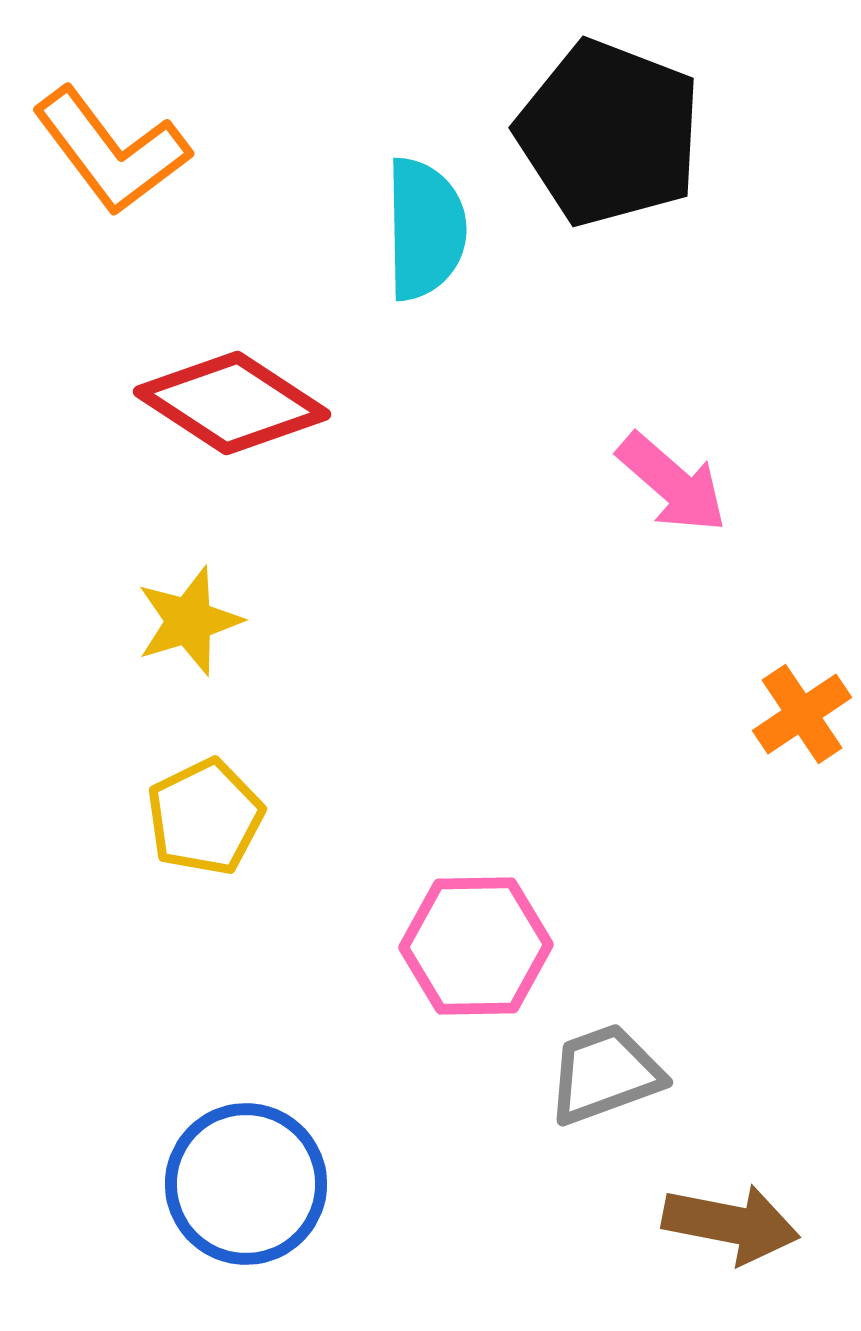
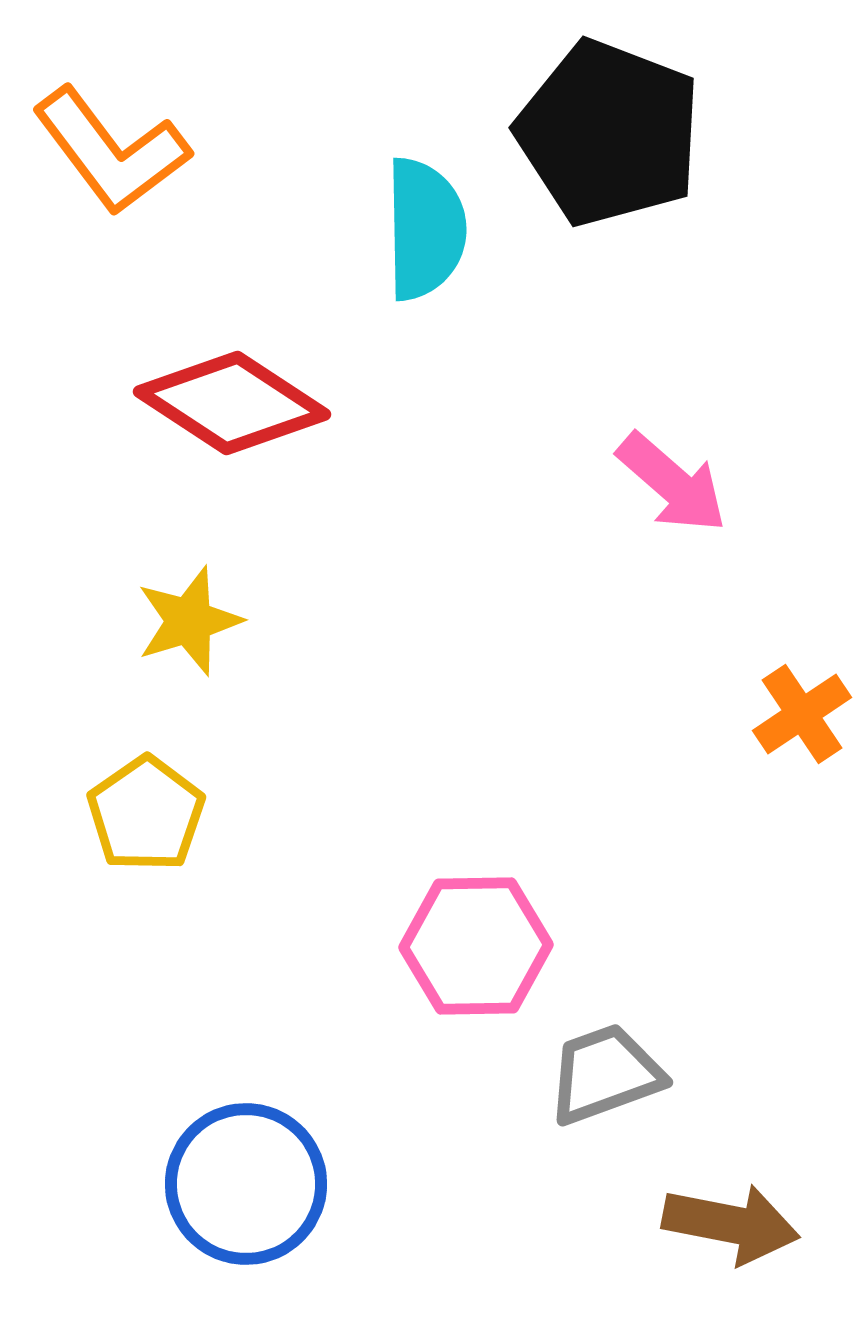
yellow pentagon: moved 59 px left, 3 px up; rotated 9 degrees counterclockwise
